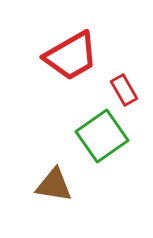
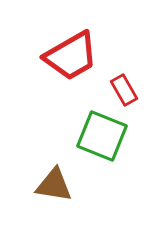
green square: rotated 33 degrees counterclockwise
